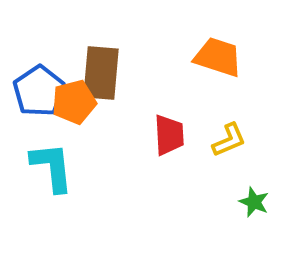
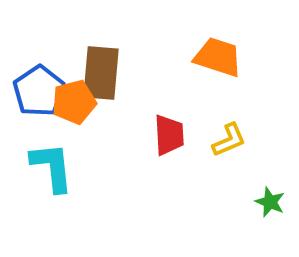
green star: moved 16 px right
